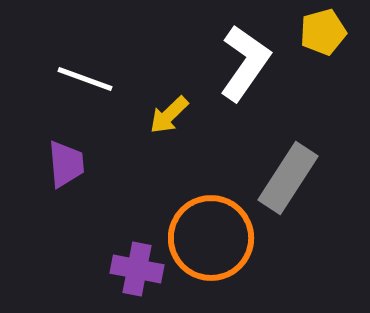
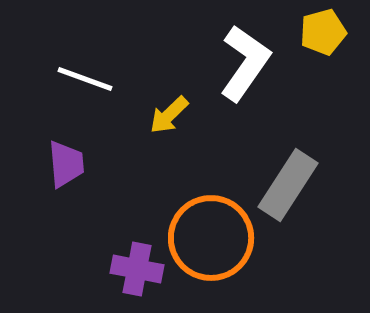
gray rectangle: moved 7 px down
